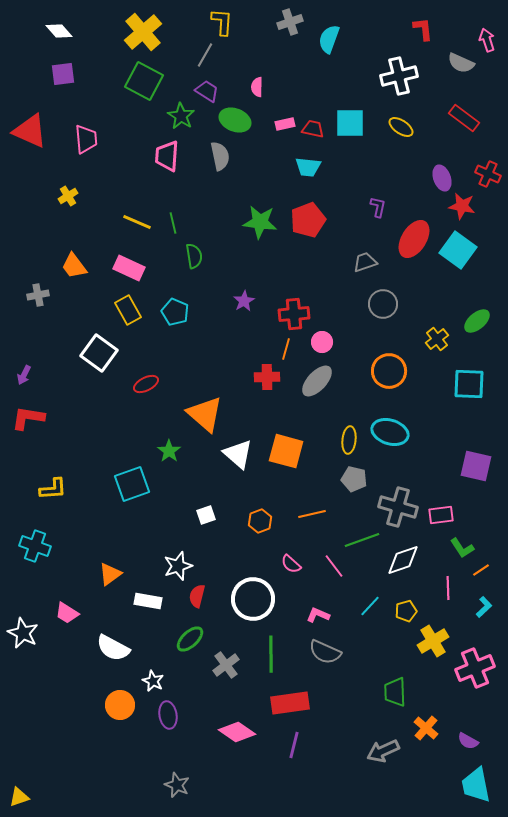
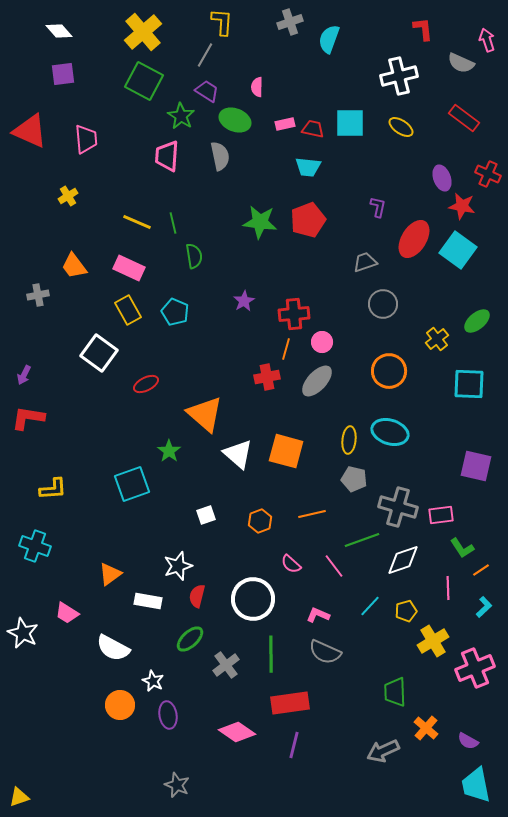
red cross at (267, 377): rotated 10 degrees counterclockwise
